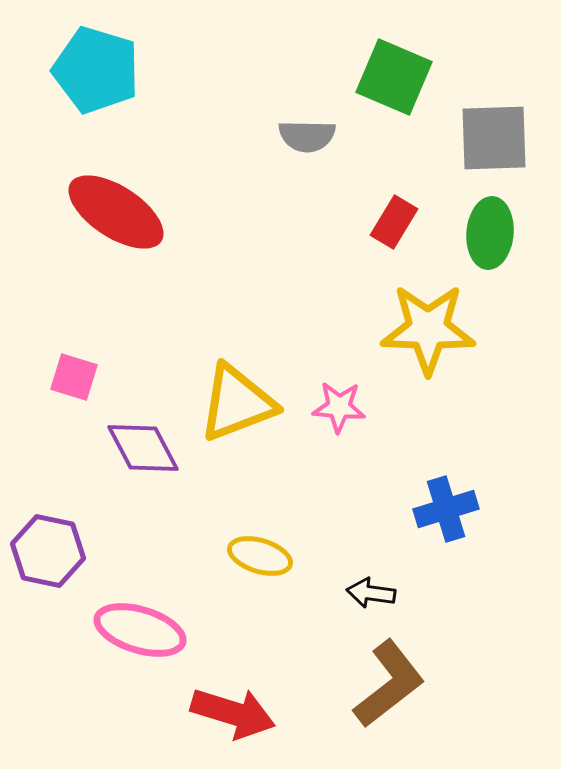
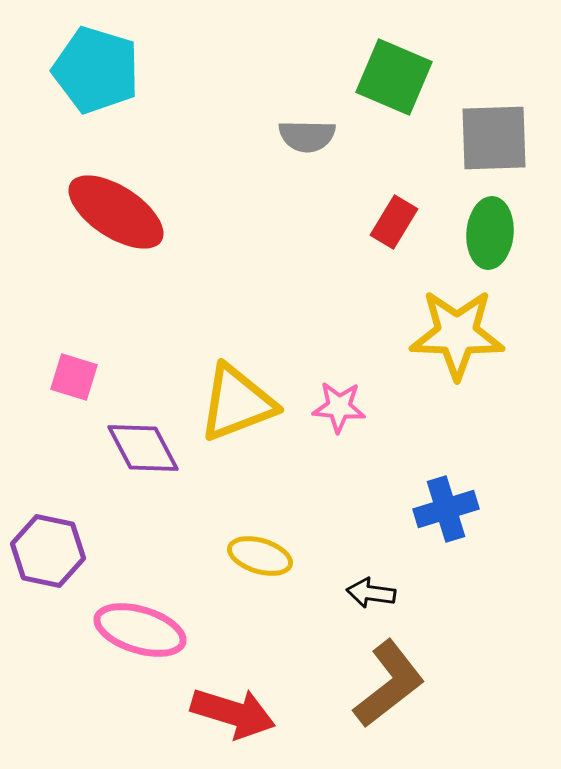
yellow star: moved 29 px right, 5 px down
